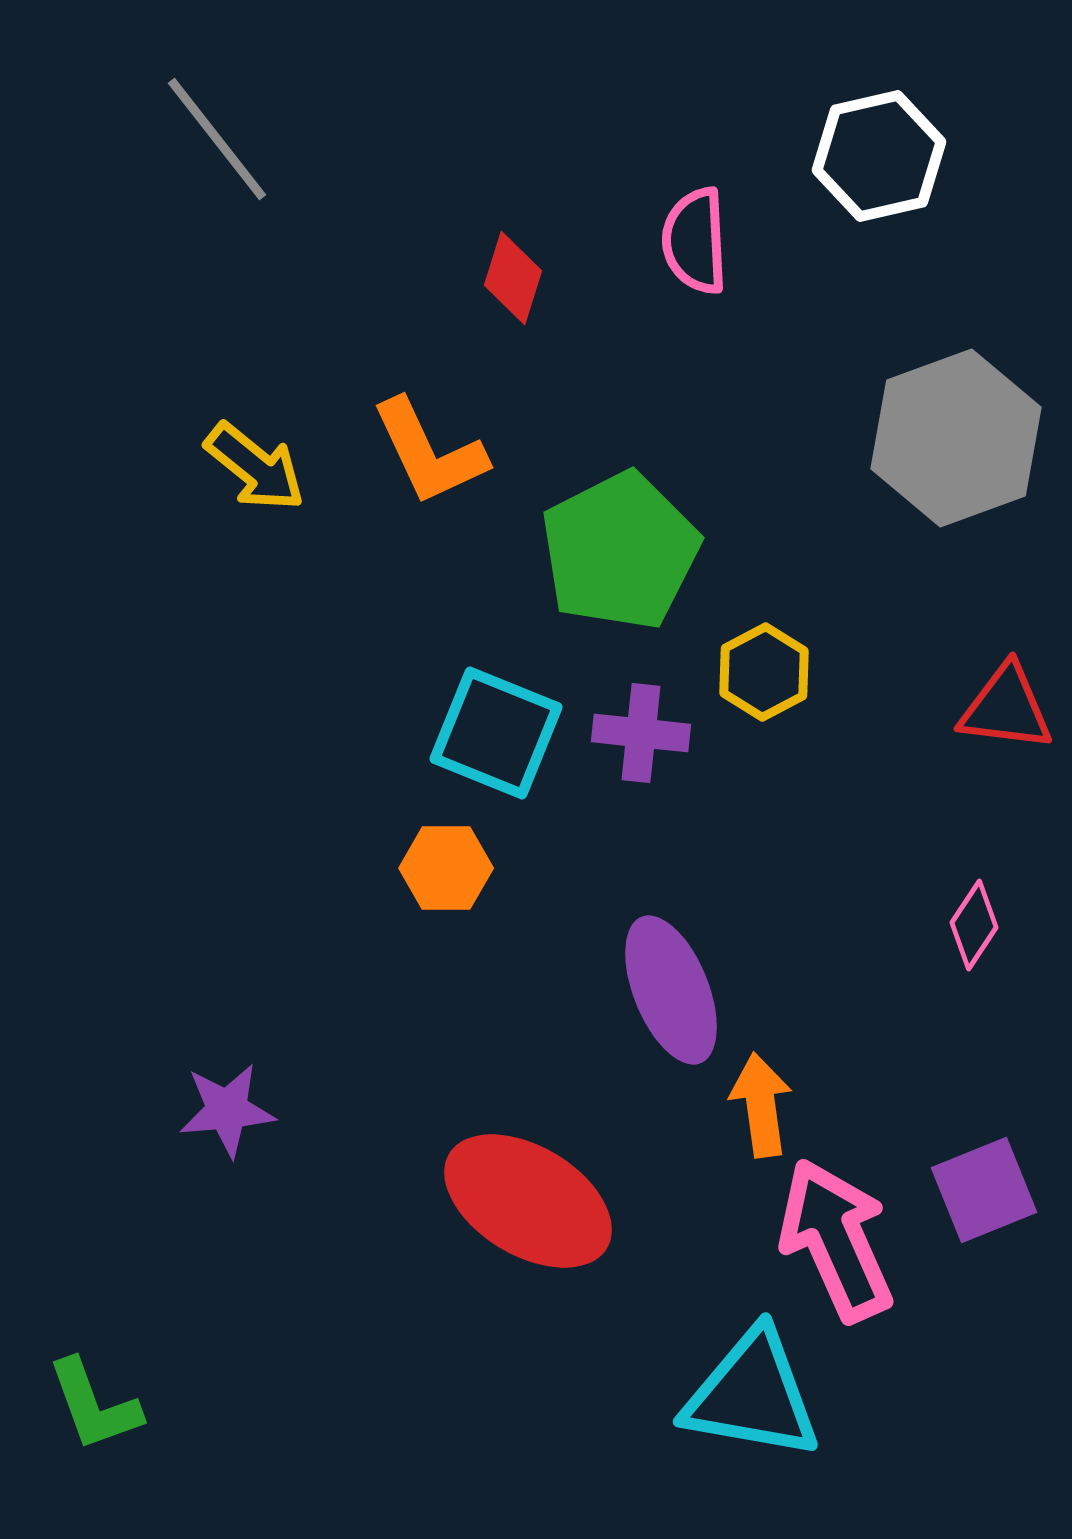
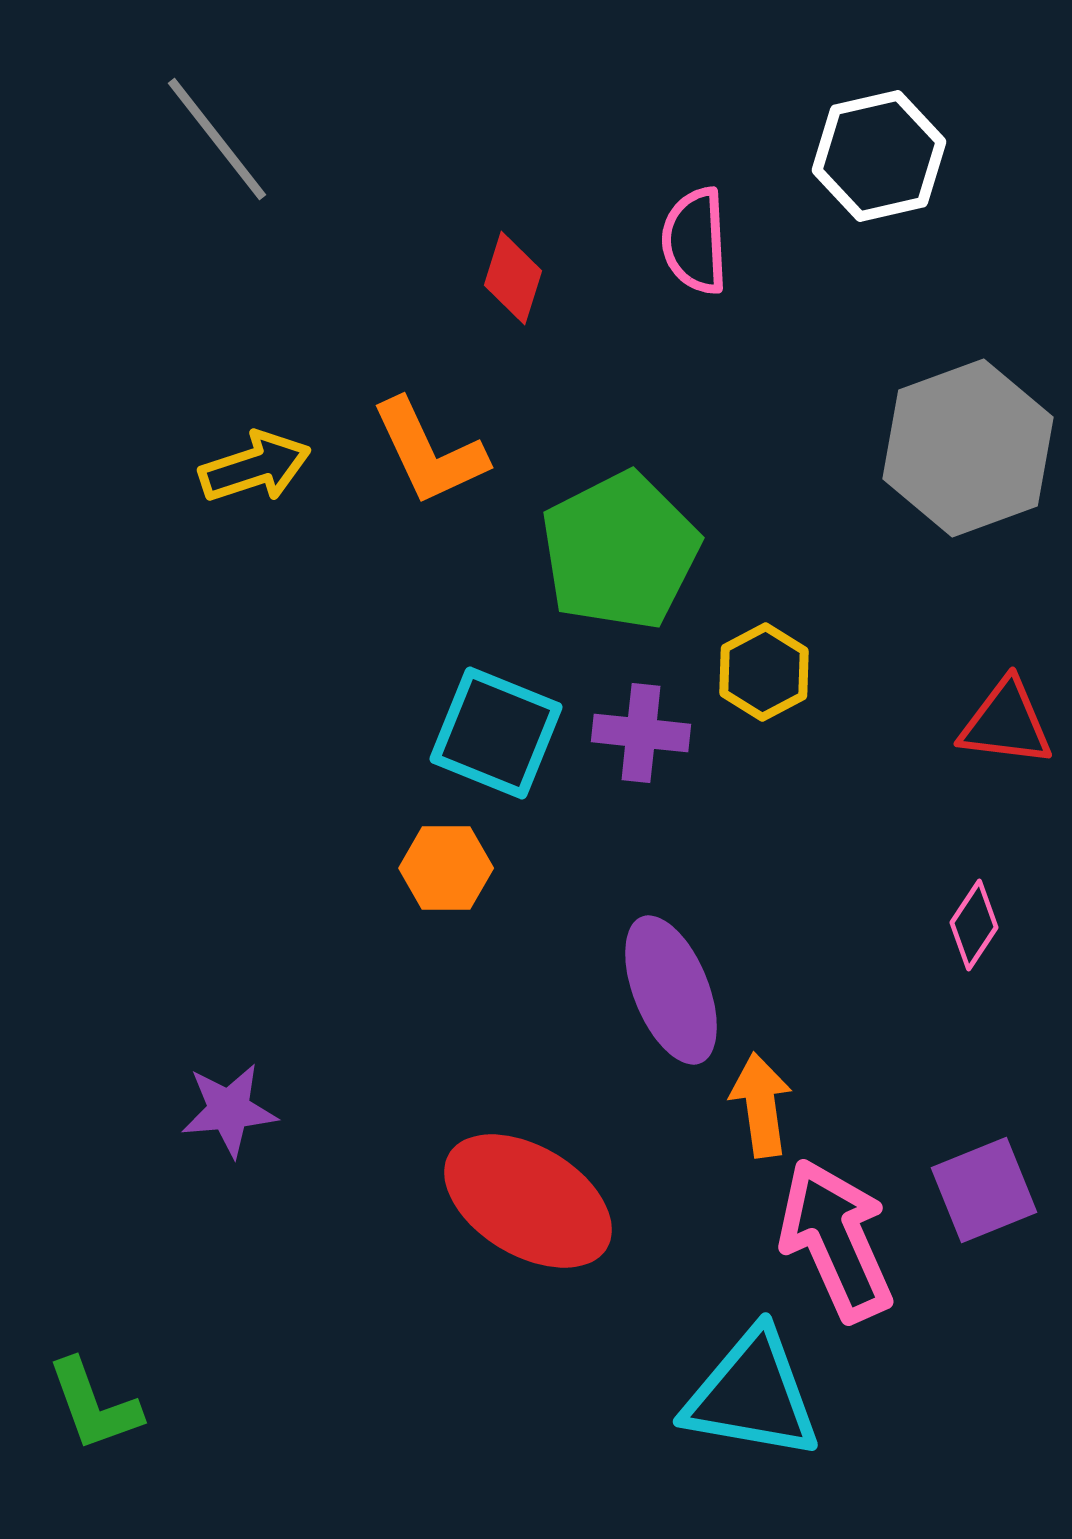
gray hexagon: moved 12 px right, 10 px down
yellow arrow: rotated 57 degrees counterclockwise
red triangle: moved 15 px down
purple star: moved 2 px right
